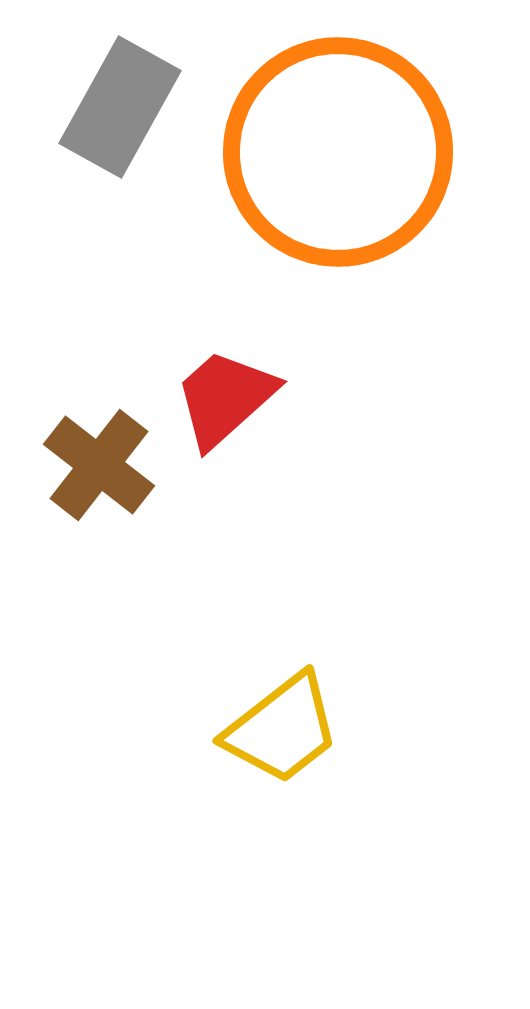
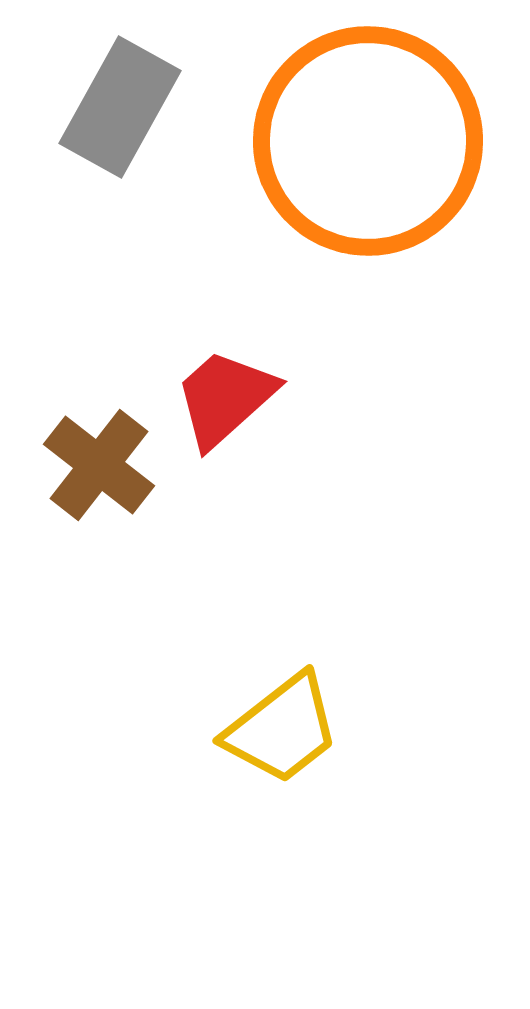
orange circle: moved 30 px right, 11 px up
